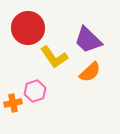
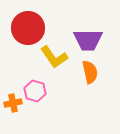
purple trapezoid: rotated 44 degrees counterclockwise
orange semicircle: rotated 60 degrees counterclockwise
pink hexagon: rotated 25 degrees counterclockwise
